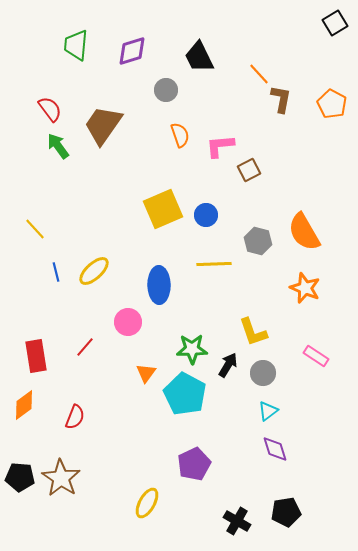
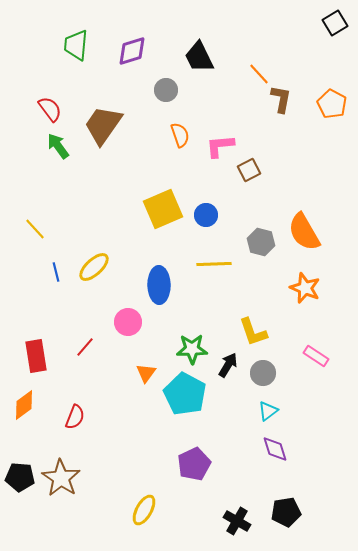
gray hexagon at (258, 241): moved 3 px right, 1 px down
yellow ellipse at (94, 271): moved 4 px up
yellow ellipse at (147, 503): moved 3 px left, 7 px down
